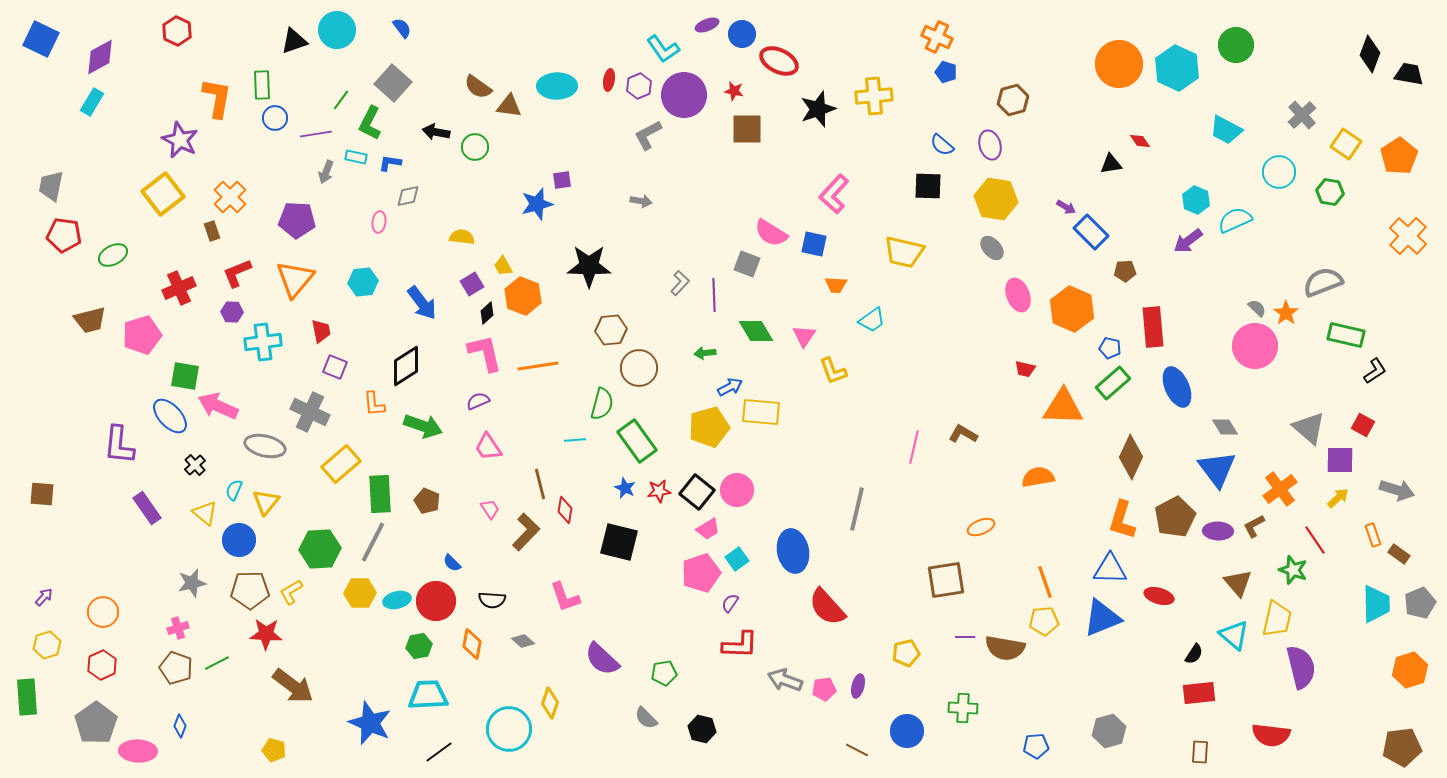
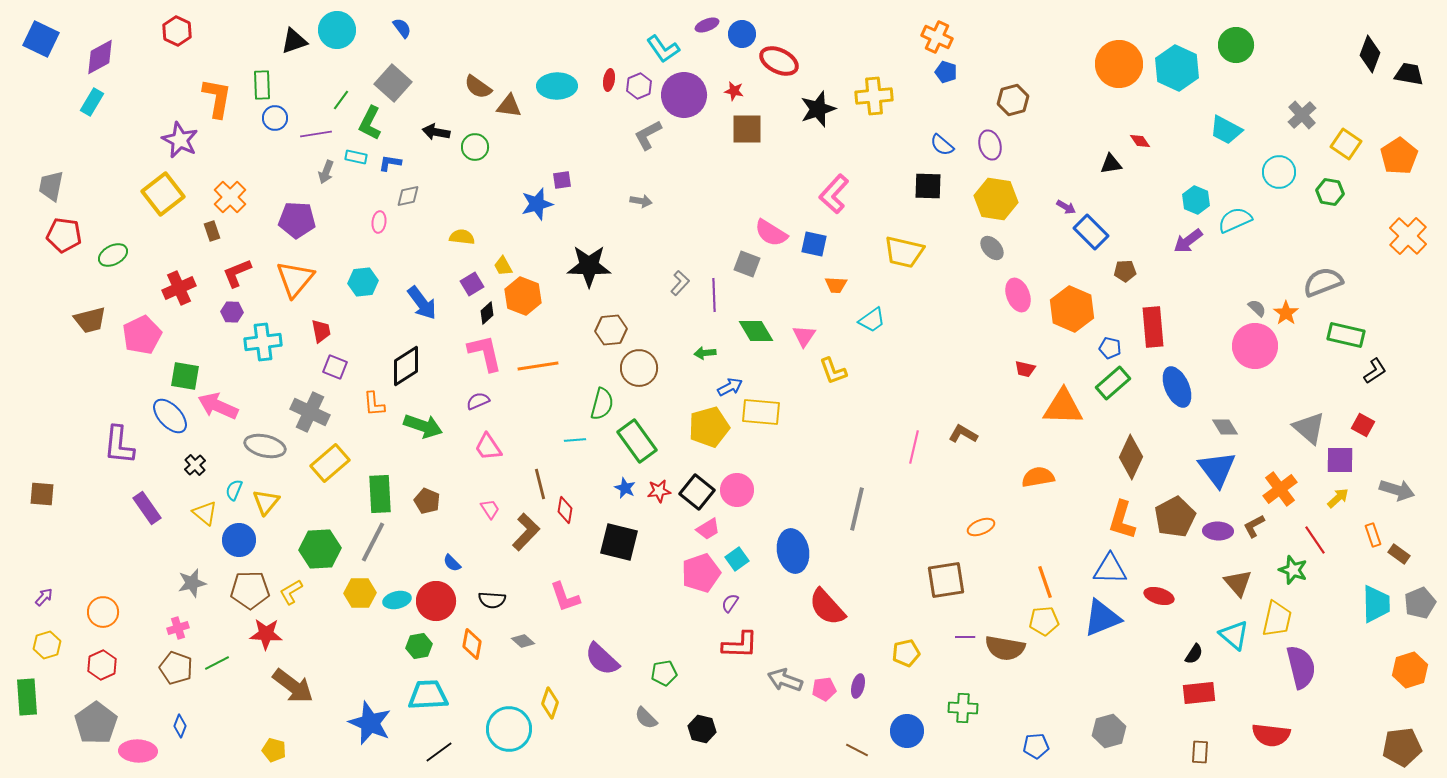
pink pentagon at (142, 335): rotated 9 degrees counterclockwise
yellow rectangle at (341, 464): moved 11 px left, 1 px up
